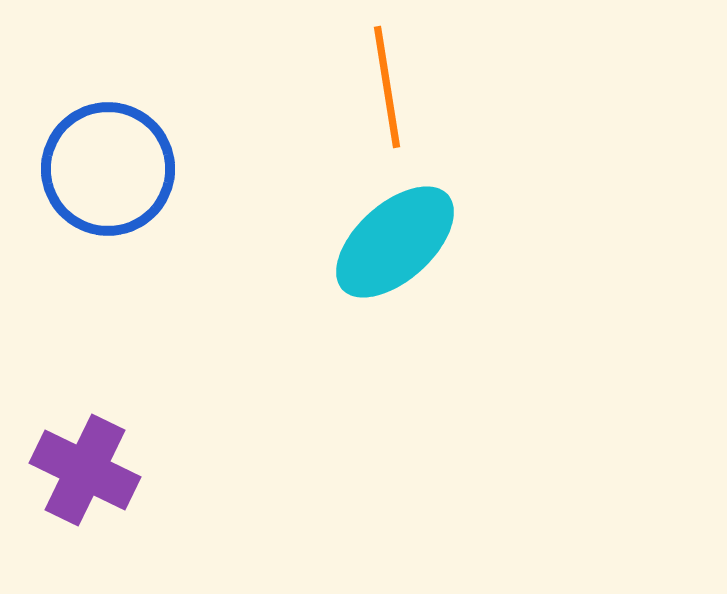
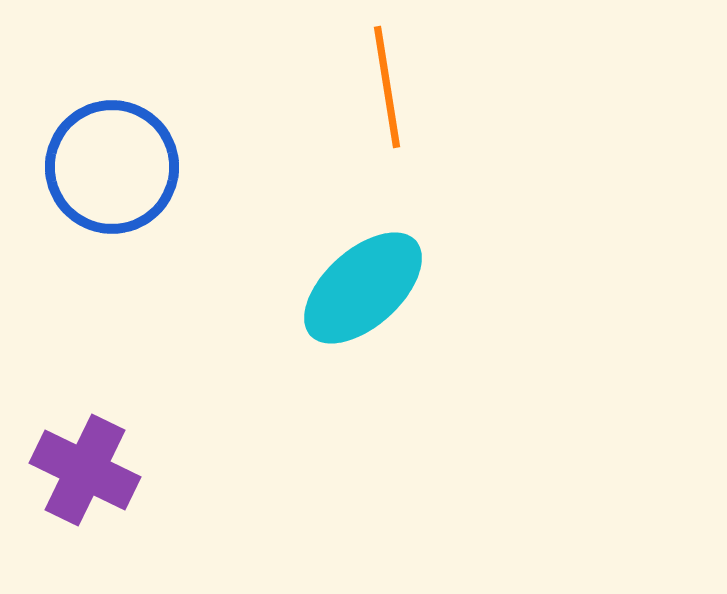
blue circle: moved 4 px right, 2 px up
cyan ellipse: moved 32 px left, 46 px down
